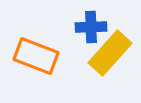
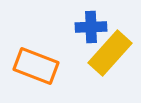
orange rectangle: moved 10 px down
